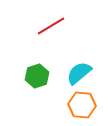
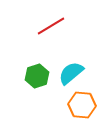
cyan semicircle: moved 8 px left
